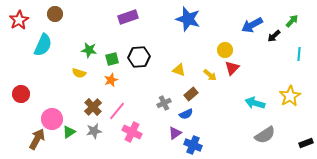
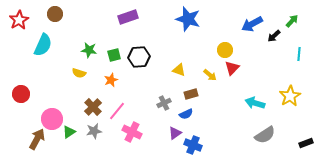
blue arrow: moved 1 px up
green square: moved 2 px right, 4 px up
brown rectangle: rotated 24 degrees clockwise
